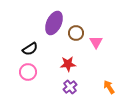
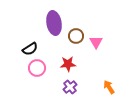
purple ellipse: rotated 35 degrees counterclockwise
brown circle: moved 3 px down
pink circle: moved 9 px right, 4 px up
